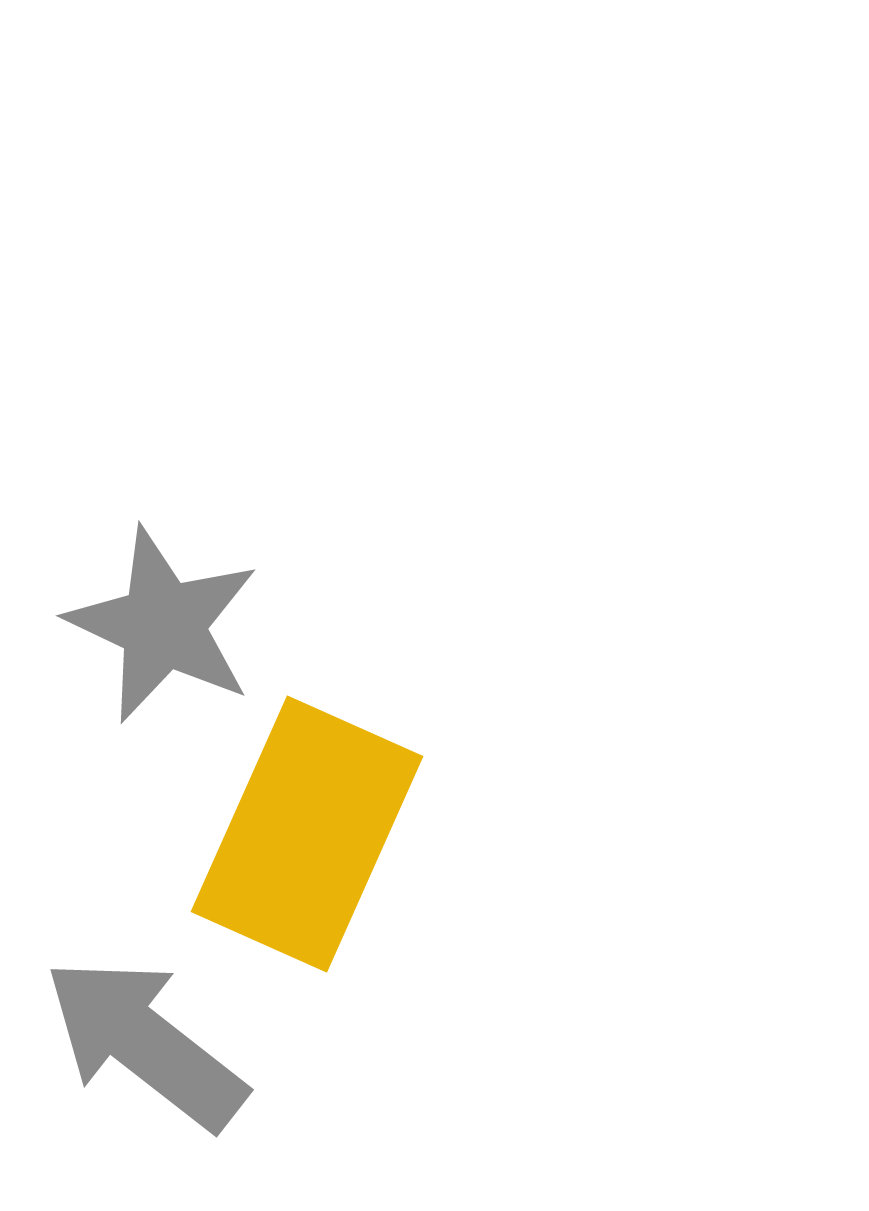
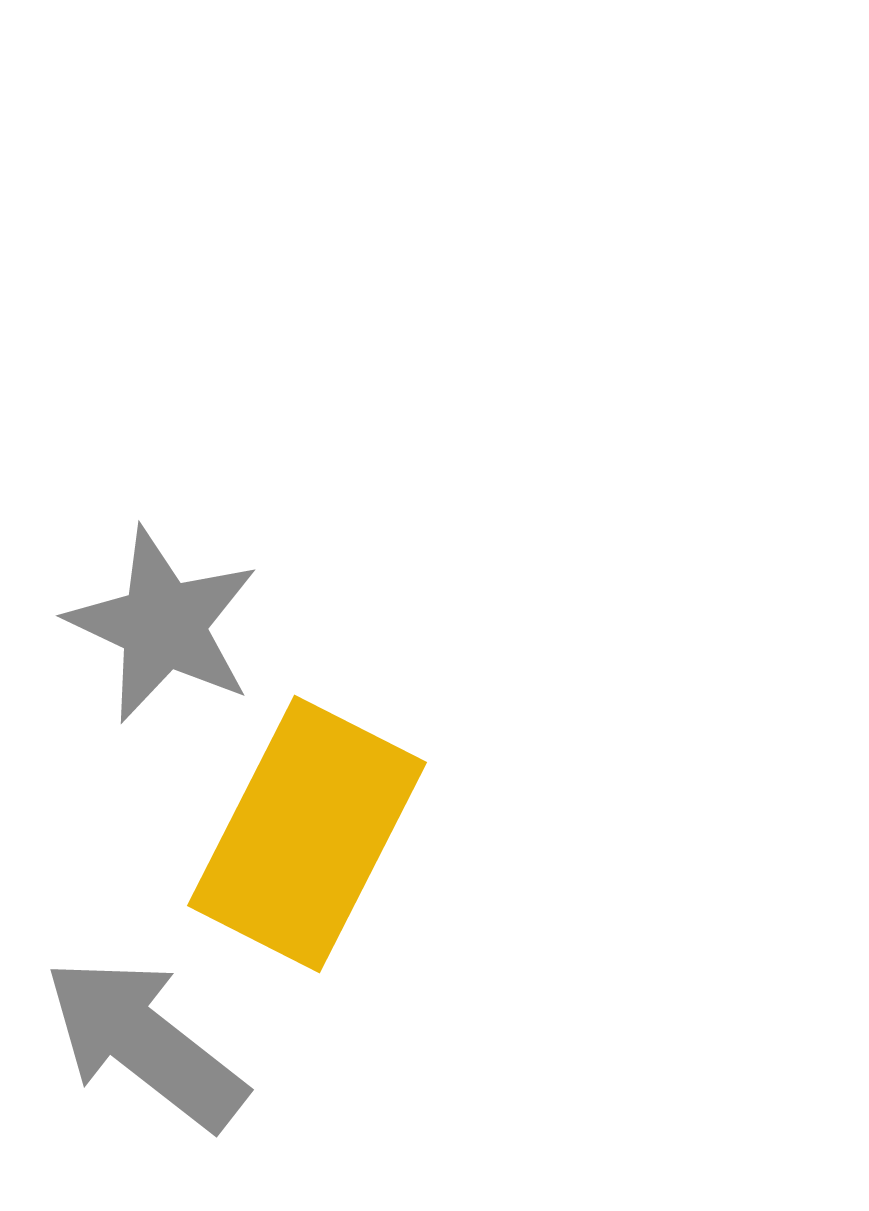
yellow rectangle: rotated 3 degrees clockwise
